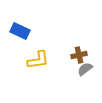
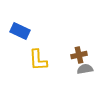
yellow L-shape: rotated 95 degrees clockwise
gray semicircle: rotated 28 degrees clockwise
